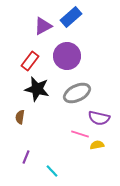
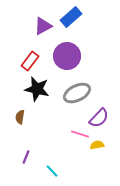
purple semicircle: rotated 60 degrees counterclockwise
